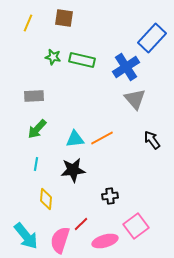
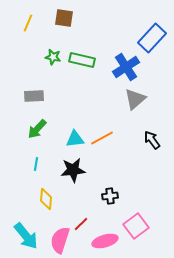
gray triangle: rotated 30 degrees clockwise
